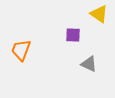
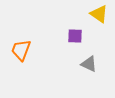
purple square: moved 2 px right, 1 px down
